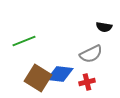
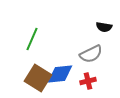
green line: moved 8 px right, 2 px up; rotated 45 degrees counterclockwise
blue diamond: rotated 12 degrees counterclockwise
red cross: moved 1 px right, 1 px up
